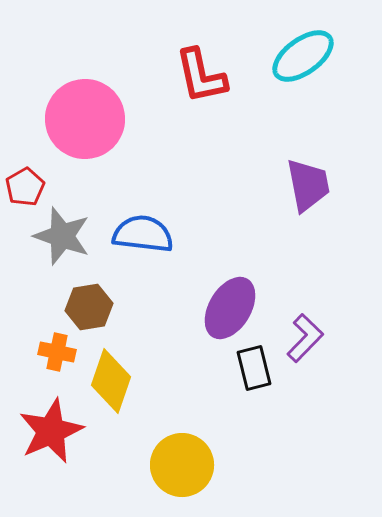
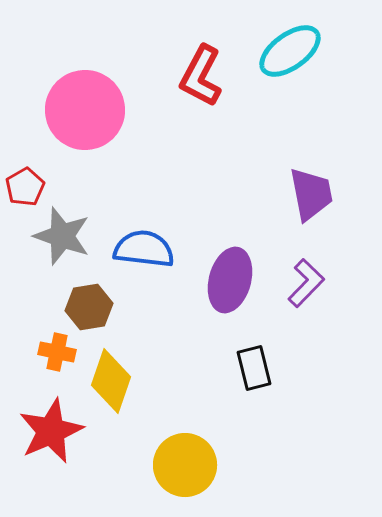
cyan ellipse: moved 13 px left, 5 px up
red L-shape: rotated 40 degrees clockwise
pink circle: moved 9 px up
purple trapezoid: moved 3 px right, 9 px down
blue semicircle: moved 1 px right, 15 px down
purple ellipse: moved 28 px up; rotated 16 degrees counterclockwise
purple L-shape: moved 1 px right, 55 px up
yellow circle: moved 3 px right
